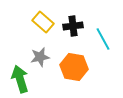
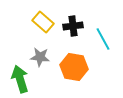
gray star: rotated 18 degrees clockwise
